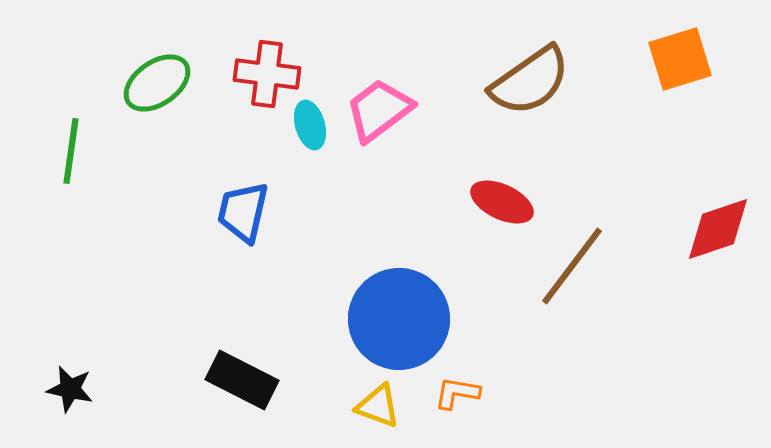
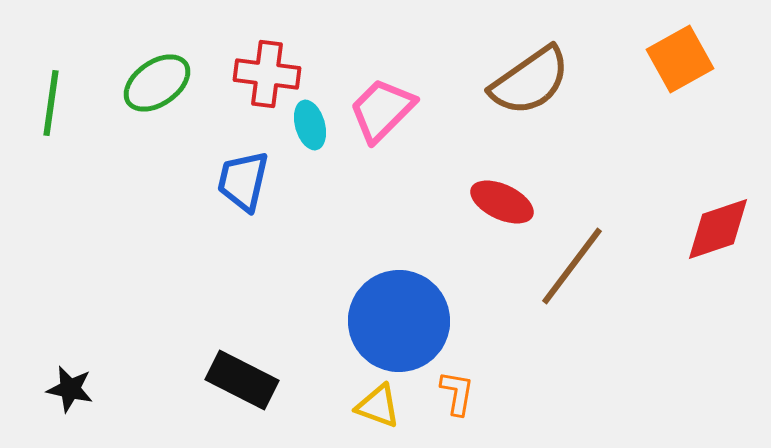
orange square: rotated 12 degrees counterclockwise
pink trapezoid: moved 3 px right; rotated 8 degrees counterclockwise
green line: moved 20 px left, 48 px up
blue trapezoid: moved 31 px up
blue circle: moved 2 px down
orange L-shape: rotated 90 degrees clockwise
